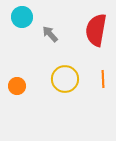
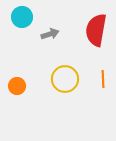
gray arrow: rotated 114 degrees clockwise
